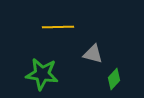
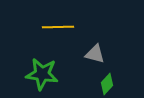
gray triangle: moved 2 px right
green diamond: moved 7 px left, 5 px down
